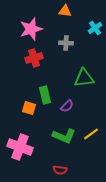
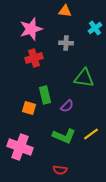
green triangle: rotated 15 degrees clockwise
